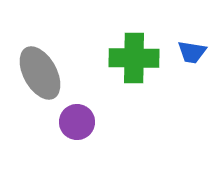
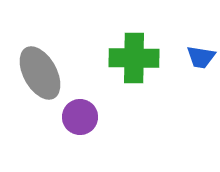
blue trapezoid: moved 9 px right, 5 px down
purple circle: moved 3 px right, 5 px up
